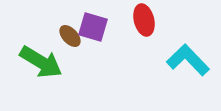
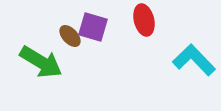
cyan L-shape: moved 6 px right
